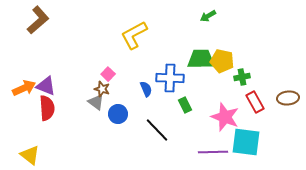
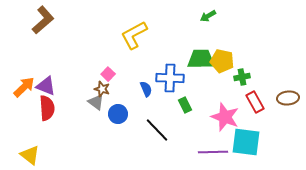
brown L-shape: moved 5 px right
orange arrow: moved 1 px up; rotated 20 degrees counterclockwise
